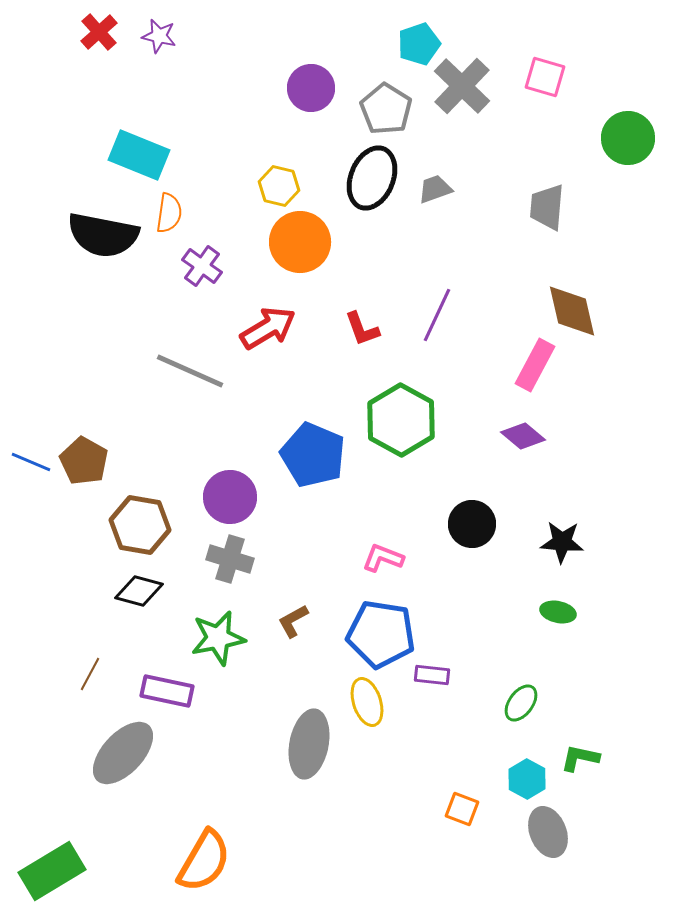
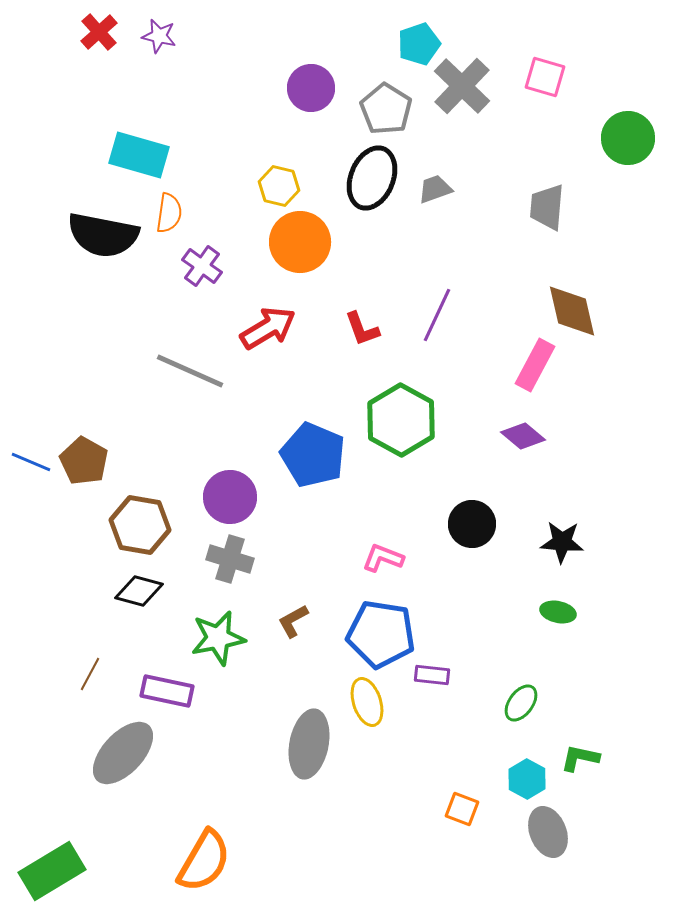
cyan rectangle at (139, 155): rotated 6 degrees counterclockwise
